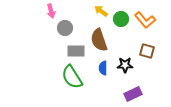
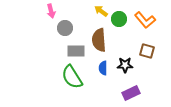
green circle: moved 2 px left
brown semicircle: rotated 15 degrees clockwise
purple rectangle: moved 2 px left, 1 px up
